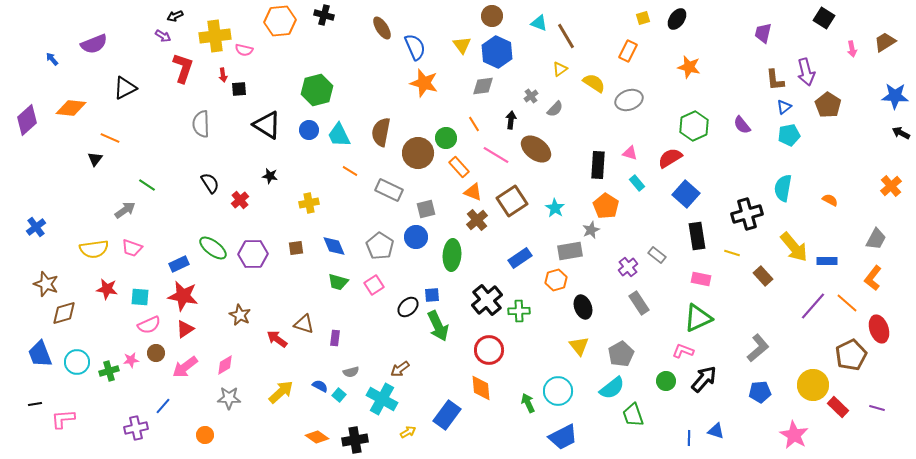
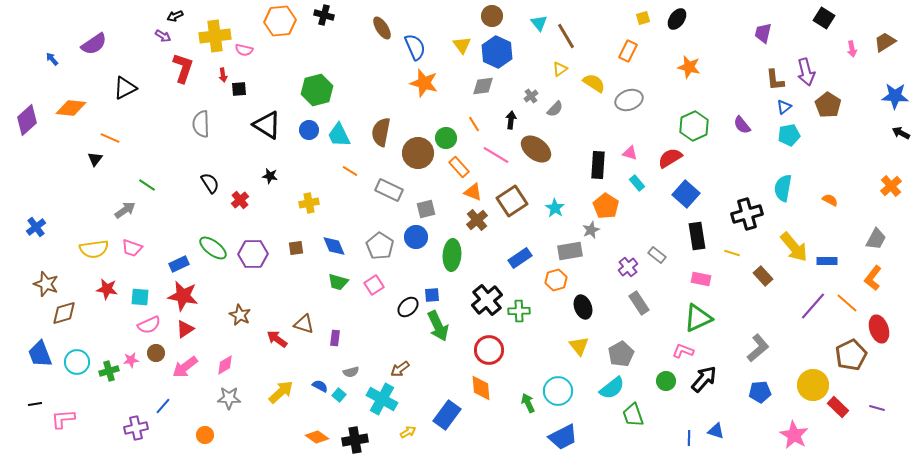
cyan triangle at (539, 23): rotated 30 degrees clockwise
purple semicircle at (94, 44): rotated 12 degrees counterclockwise
